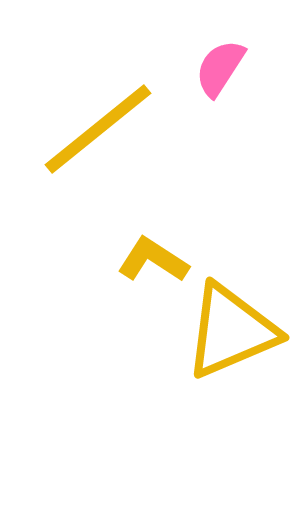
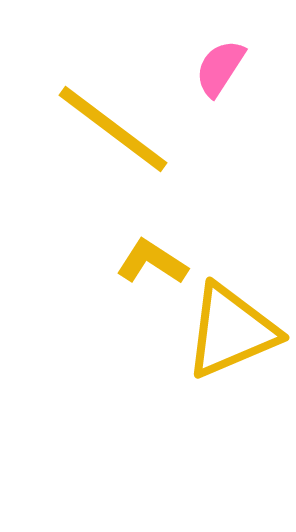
yellow line: moved 15 px right; rotated 76 degrees clockwise
yellow L-shape: moved 1 px left, 2 px down
